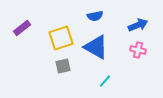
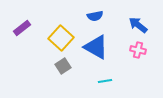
blue arrow: rotated 120 degrees counterclockwise
yellow square: rotated 30 degrees counterclockwise
gray square: rotated 21 degrees counterclockwise
cyan line: rotated 40 degrees clockwise
